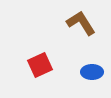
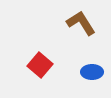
red square: rotated 25 degrees counterclockwise
